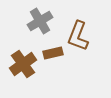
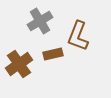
brown rectangle: moved 1 px down
brown cross: moved 4 px left
